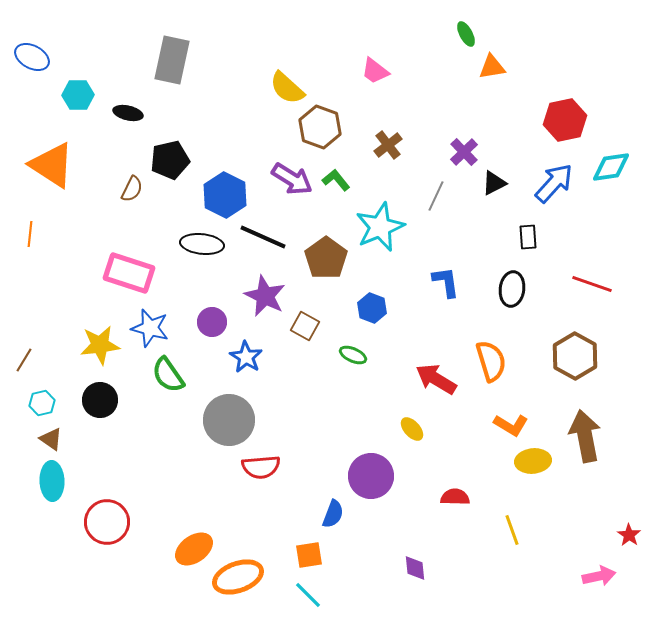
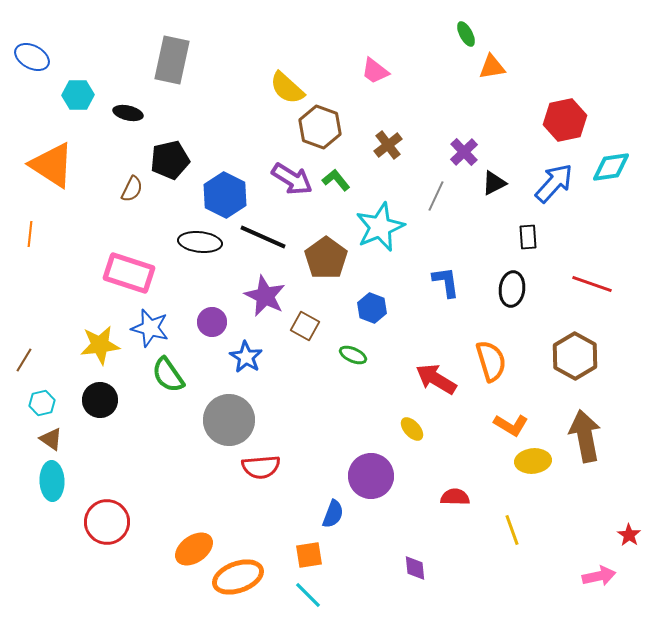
black ellipse at (202, 244): moved 2 px left, 2 px up
